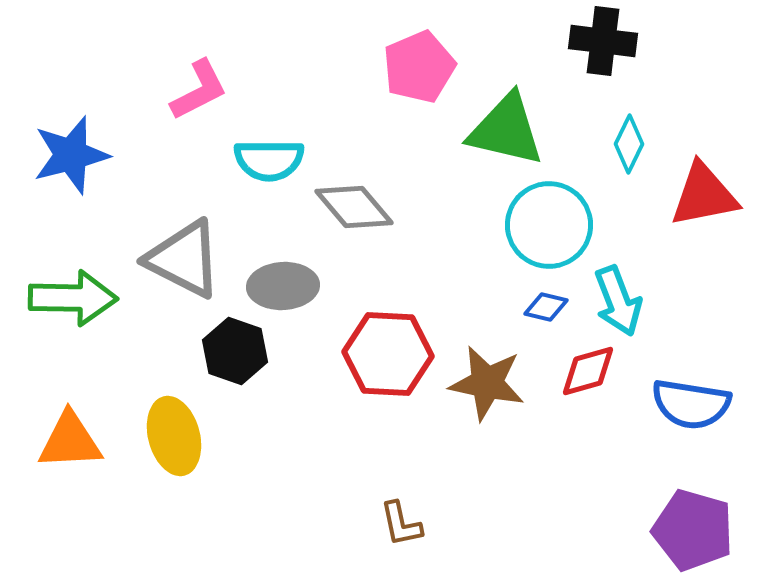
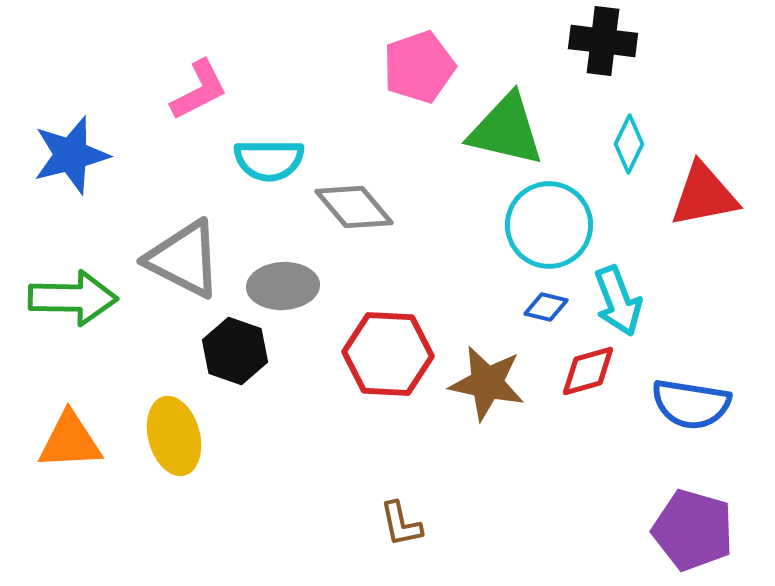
pink pentagon: rotated 4 degrees clockwise
